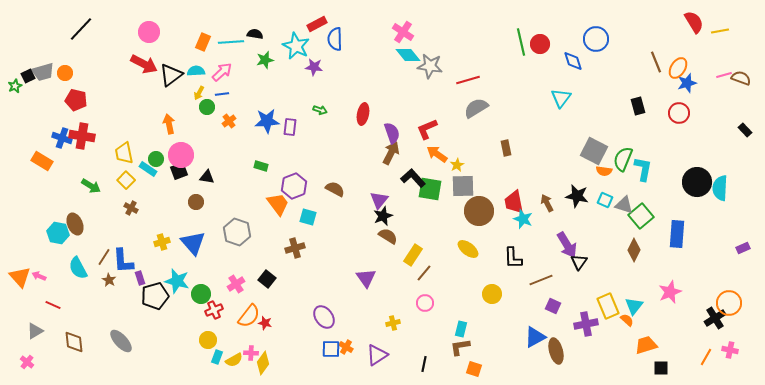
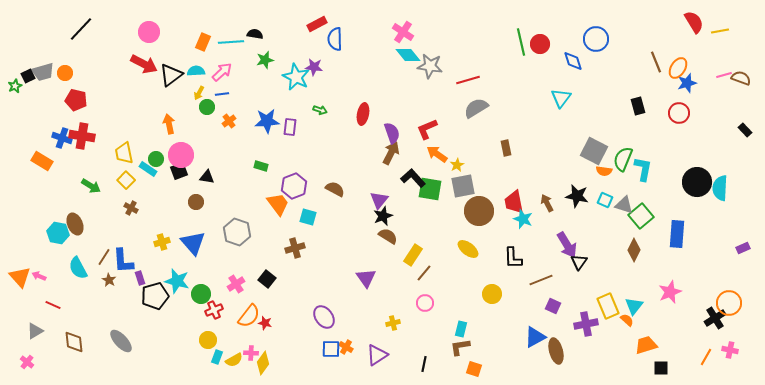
cyan star at (296, 46): moved 31 px down
gray square at (463, 186): rotated 10 degrees counterclockwise
